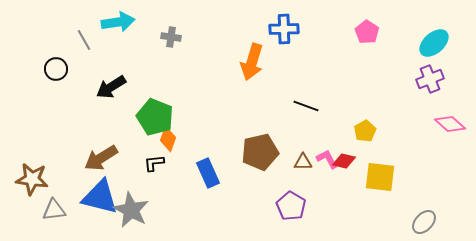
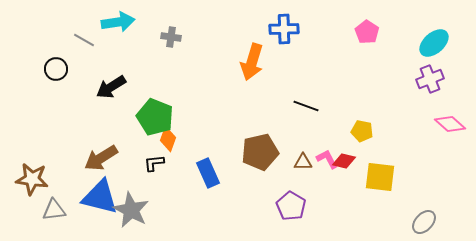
gray line: rotated 30 degrees counterclockwise
yellow pentagon: moved 3 px left; rotated 30 degrees counterclockwise
